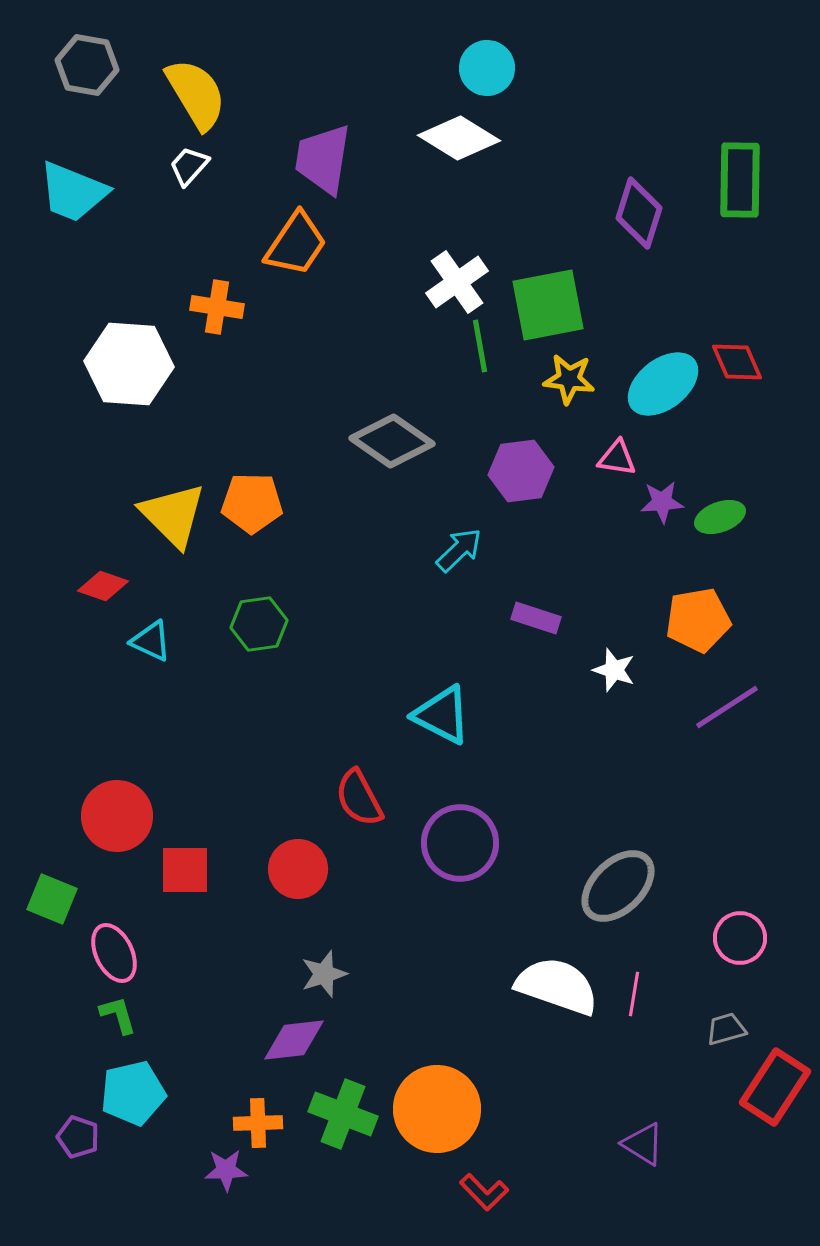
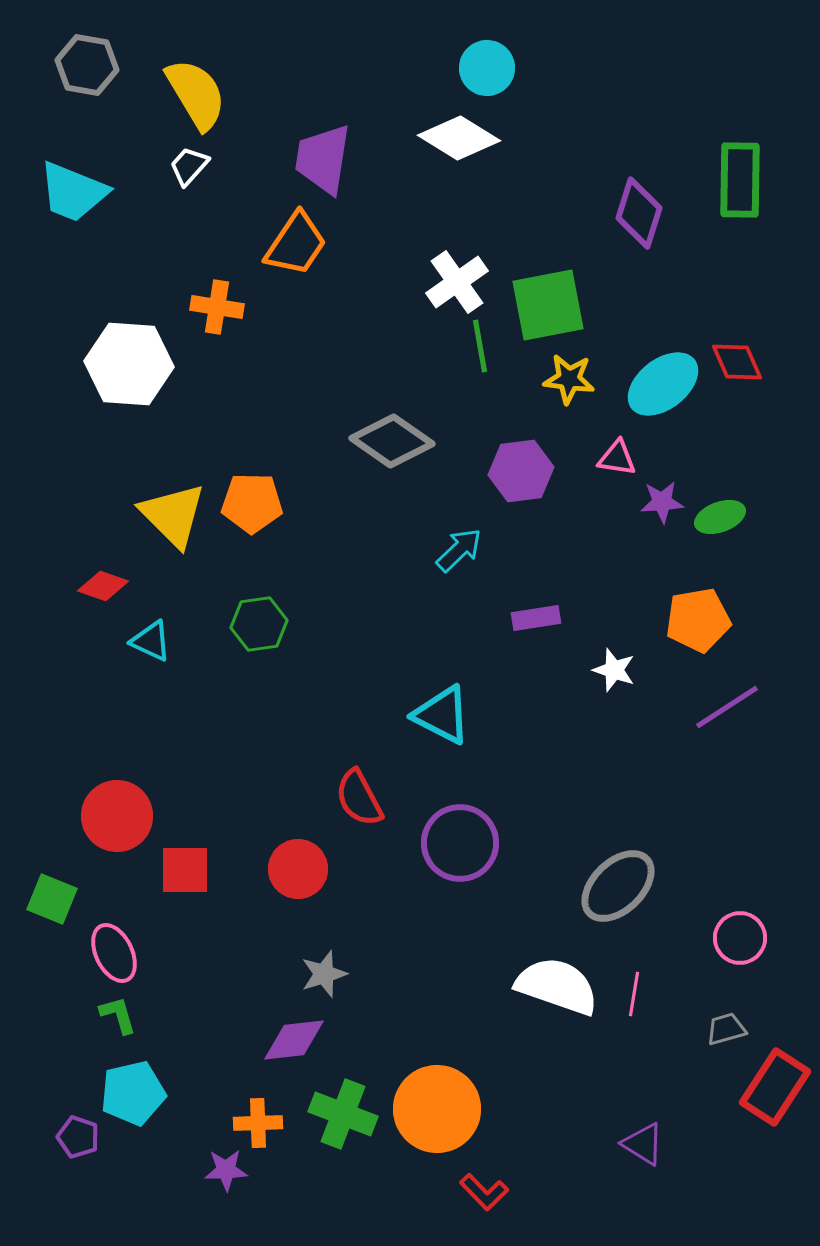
purple rectangle at (536, 618): rotated 27 degrees counterclockwise
